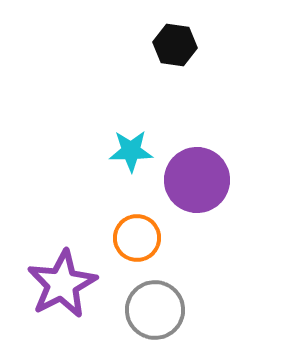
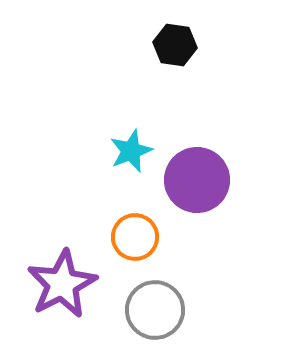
cyan star: rotated 21 degrees counterclockwise
orange circle: moved 2 px left, 1 px up
